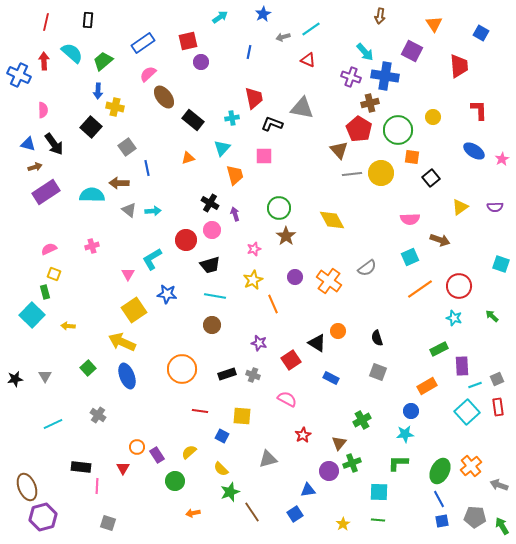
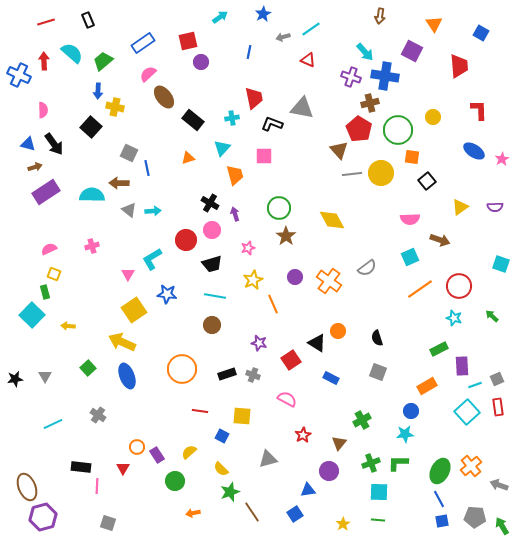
black rectangle at (88, 20): rotated 28 degrees counterclockwise
red line at (46, 22): rotated 60 degrees clockwise
gray square at (127, 147): moved 2 px right, 6 px down; rotated 30 degrees counterclockwise
black square at (431, 178): moved 4 px left, 3 px down
pink star at (254, 249): moved 6 px left, 1 px up
black trapezoid at (210, 265): moved 2 px right, 1 px up
green cross at (352, 463): moved 19 px right
